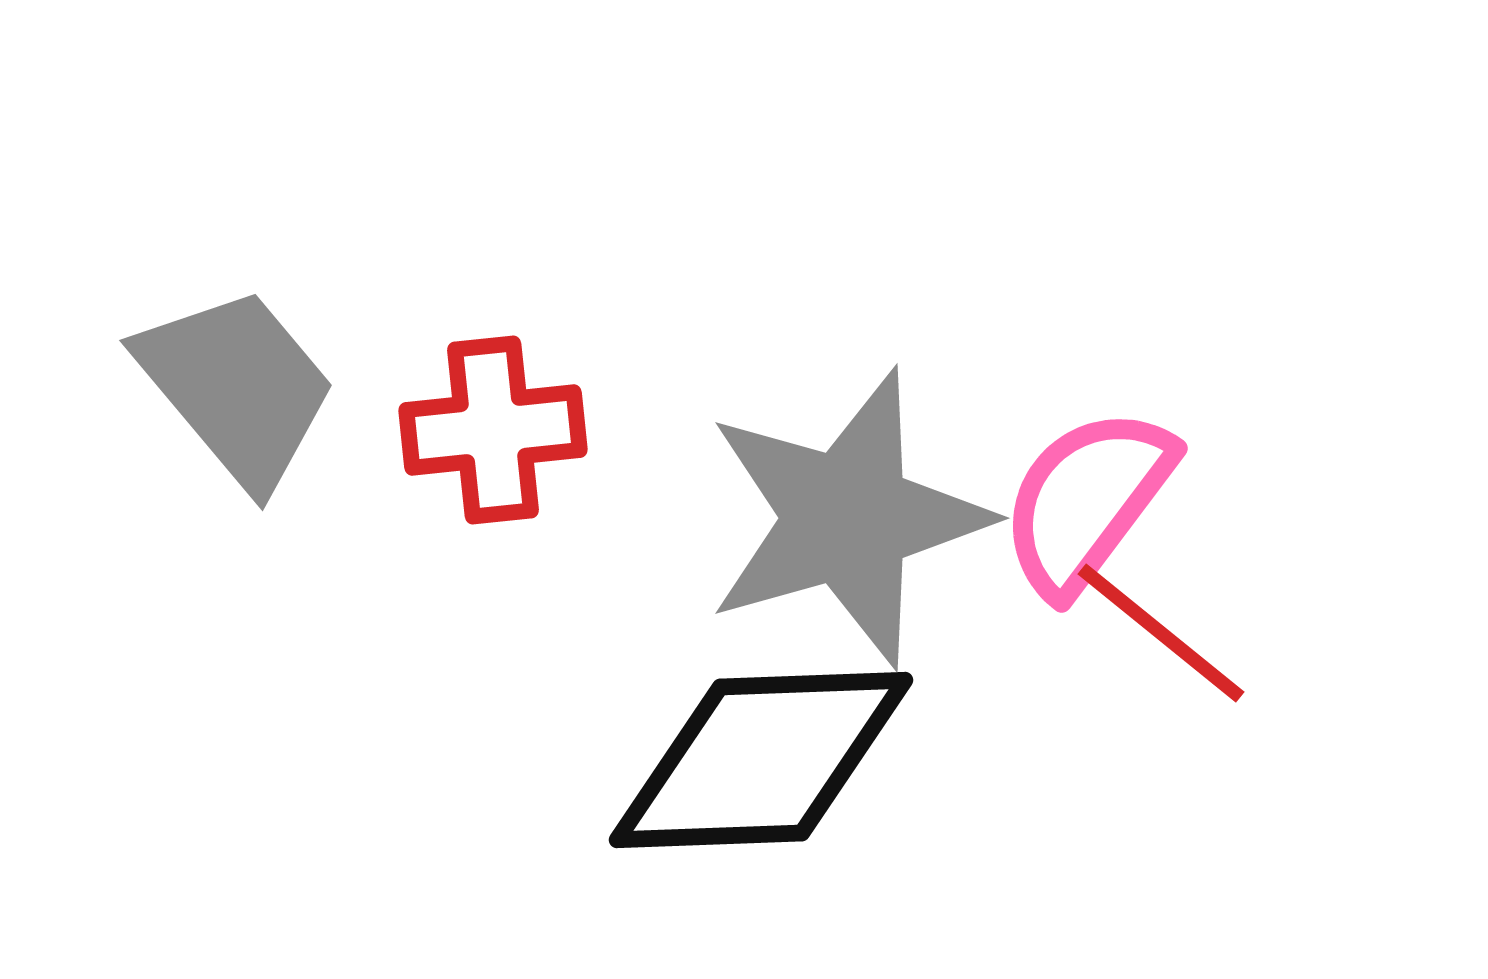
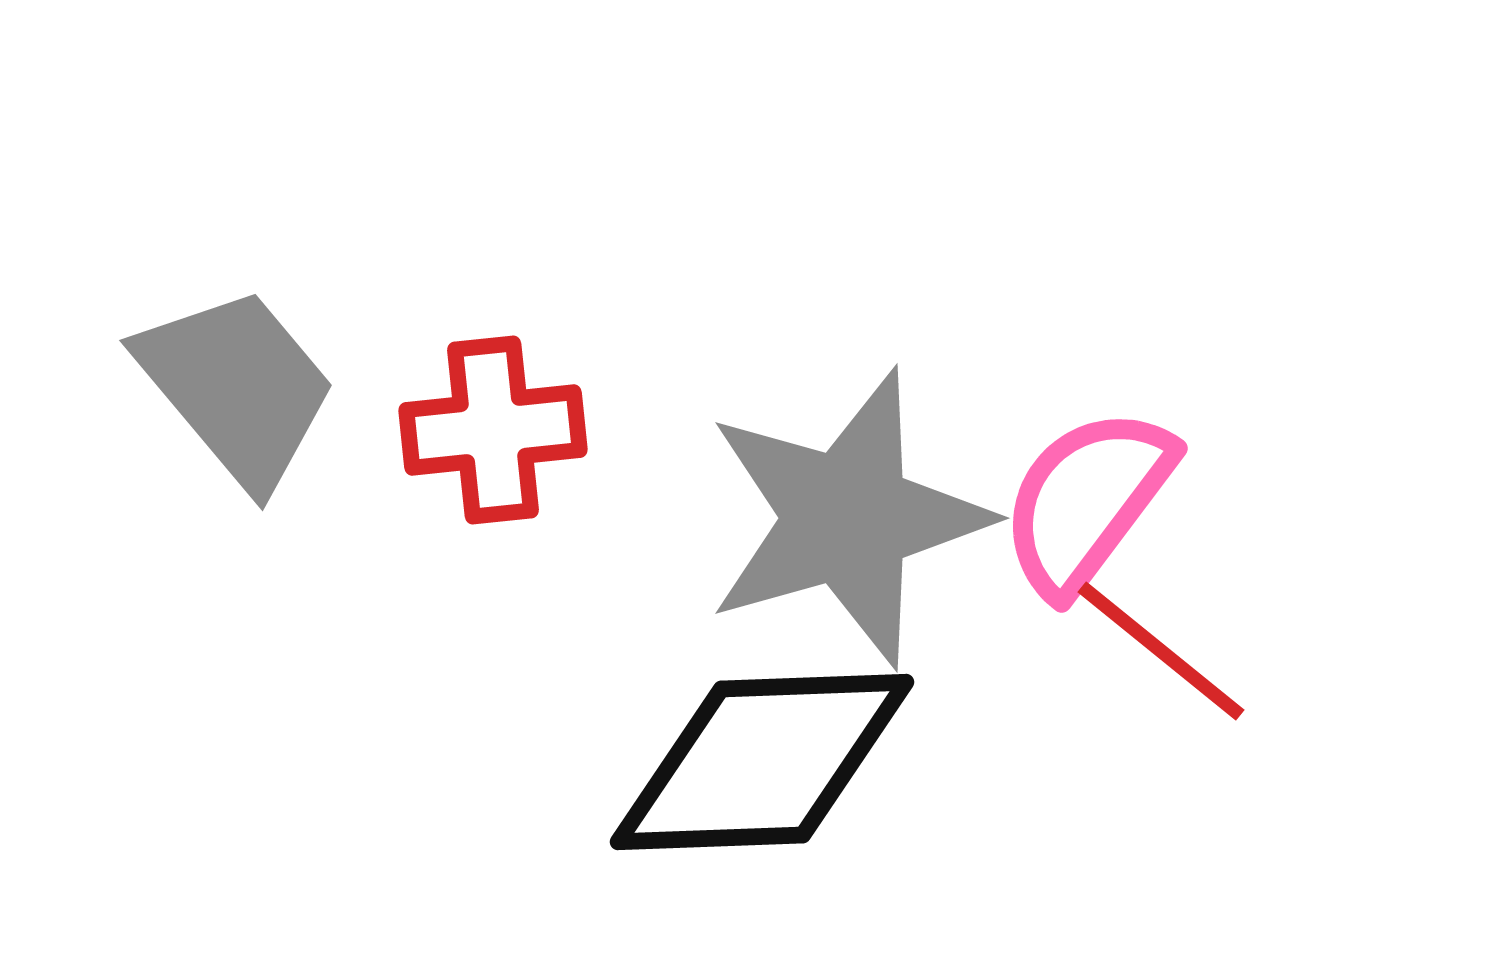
red line: moved 18 px down
black diamond: moved 1 px right, 2 px down
